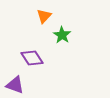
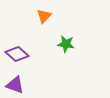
green star: moved 4 px right, 9 px down; rotated 24 degrees counterclockwise
purple diamond: moved 15 px left, 4 px up; rotated 15 degrees counterclockwise
